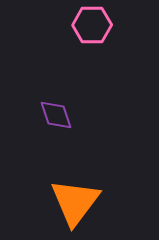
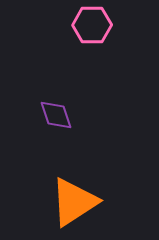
orange triangle: moved 1 px left; rotated 20 degrees clockwise
